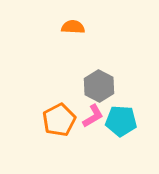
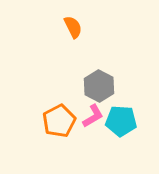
orange semicircle: rotated 60 degrees clockwise
orange pentagon: moved 1 px down
